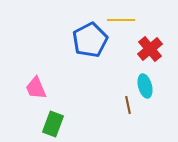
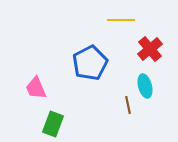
blue pentagon: moved 23 px down
